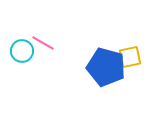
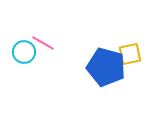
cyan circle: moved 2 px right, 1 px down
yellow square: moved 3 px up
